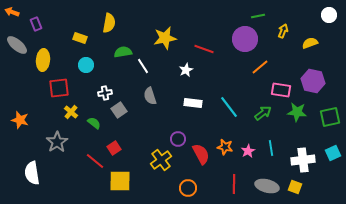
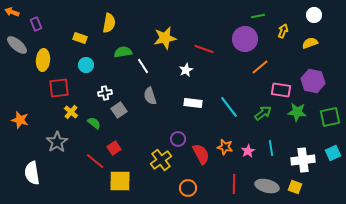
white circle at (329, 15): moved 15 px left
